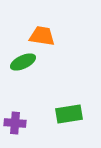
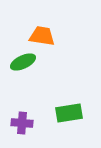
green rectangle: moved 1 px up
purple cross: moved 7 px right
